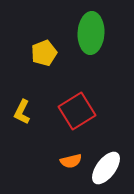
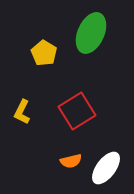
green ellipse: rotated 21 degrees clockwise
yellow pentagon: rotated 20 degrees counterclockwise
